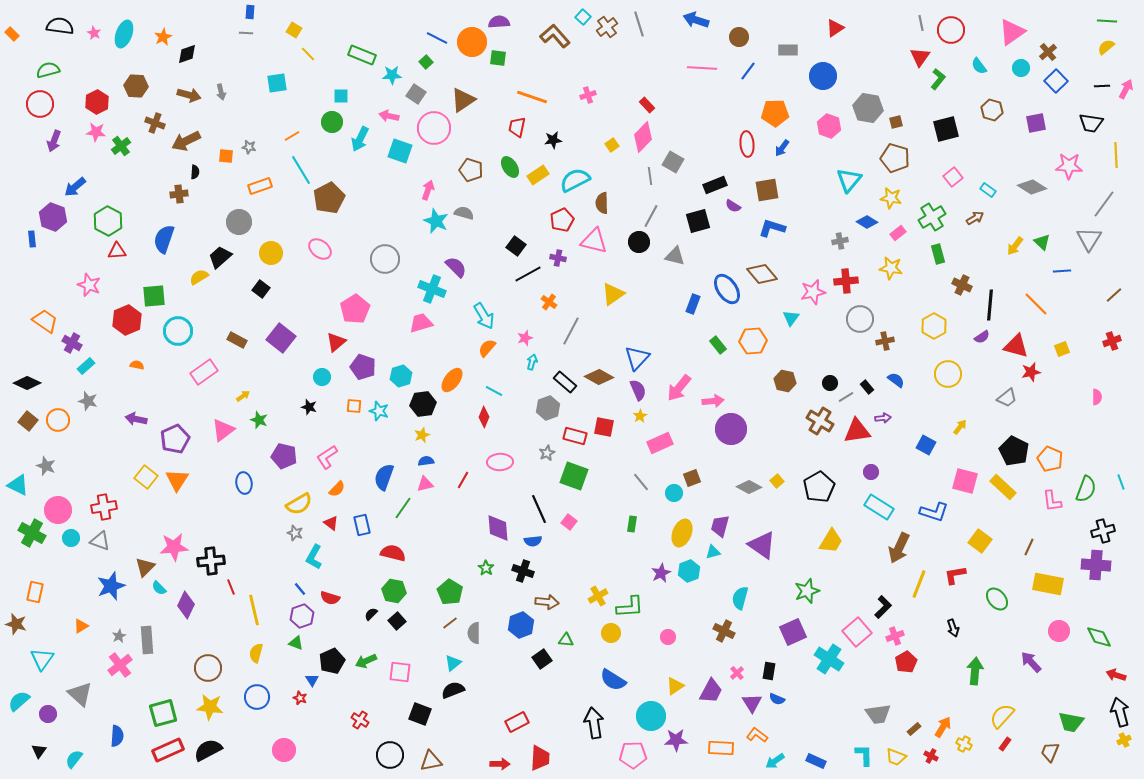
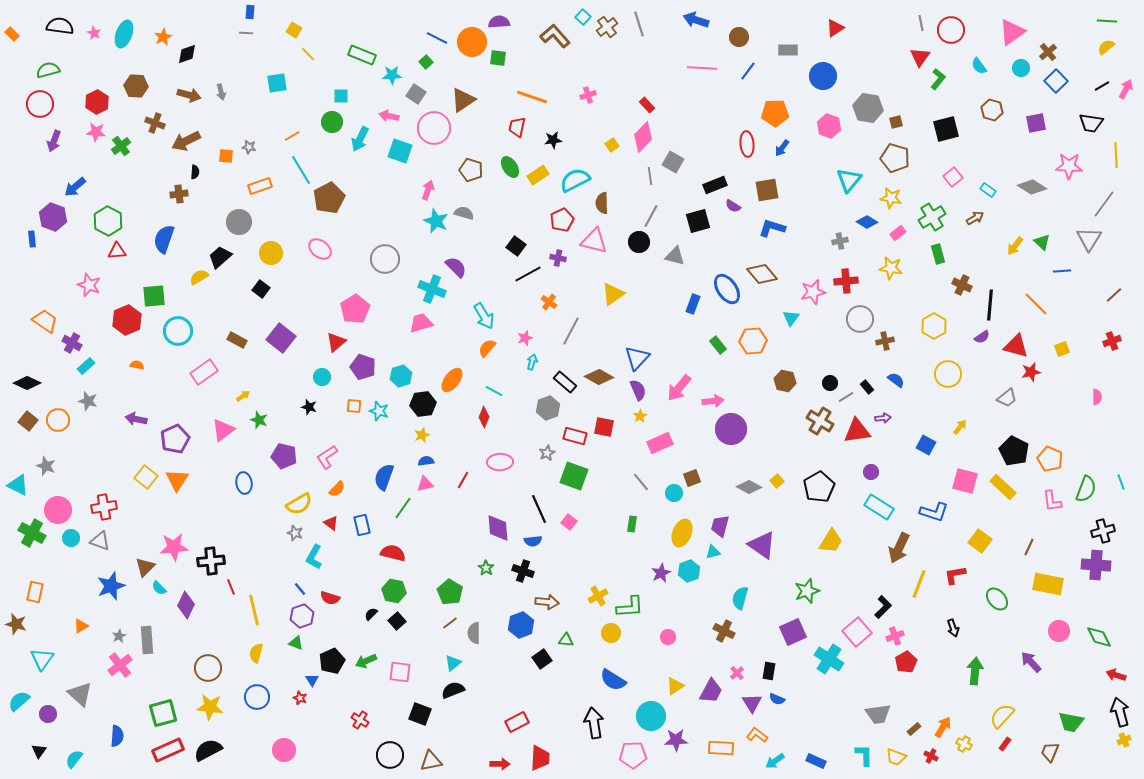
black line at (1102, 86): rotated 28 degrees counterclockwise
